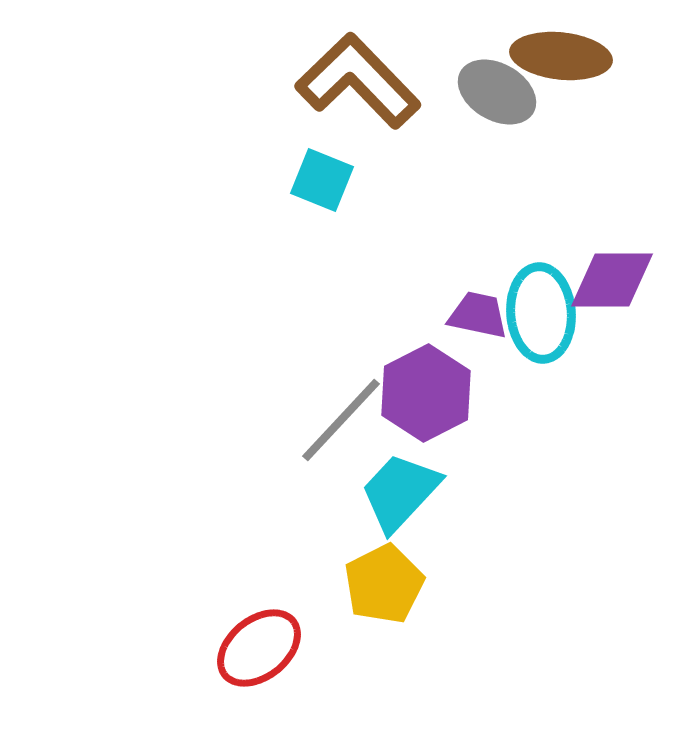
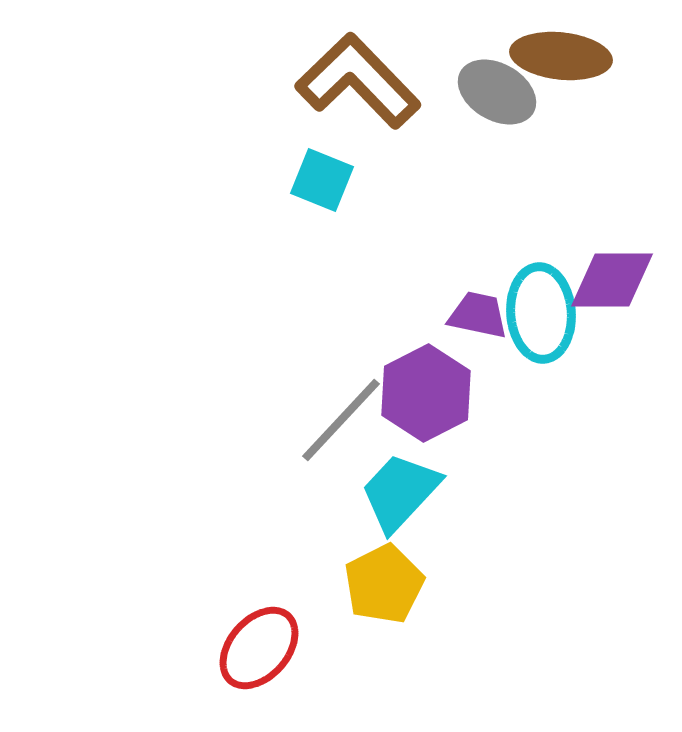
red ellipse: rotated 10 degrees counterclockwise
